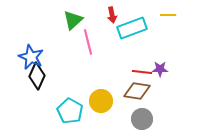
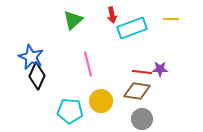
yellow line: moved 3 px right, 4 px down
pink line: moved 22 px down
cyan pentagon: rotated 25 degrees counterclockwise
